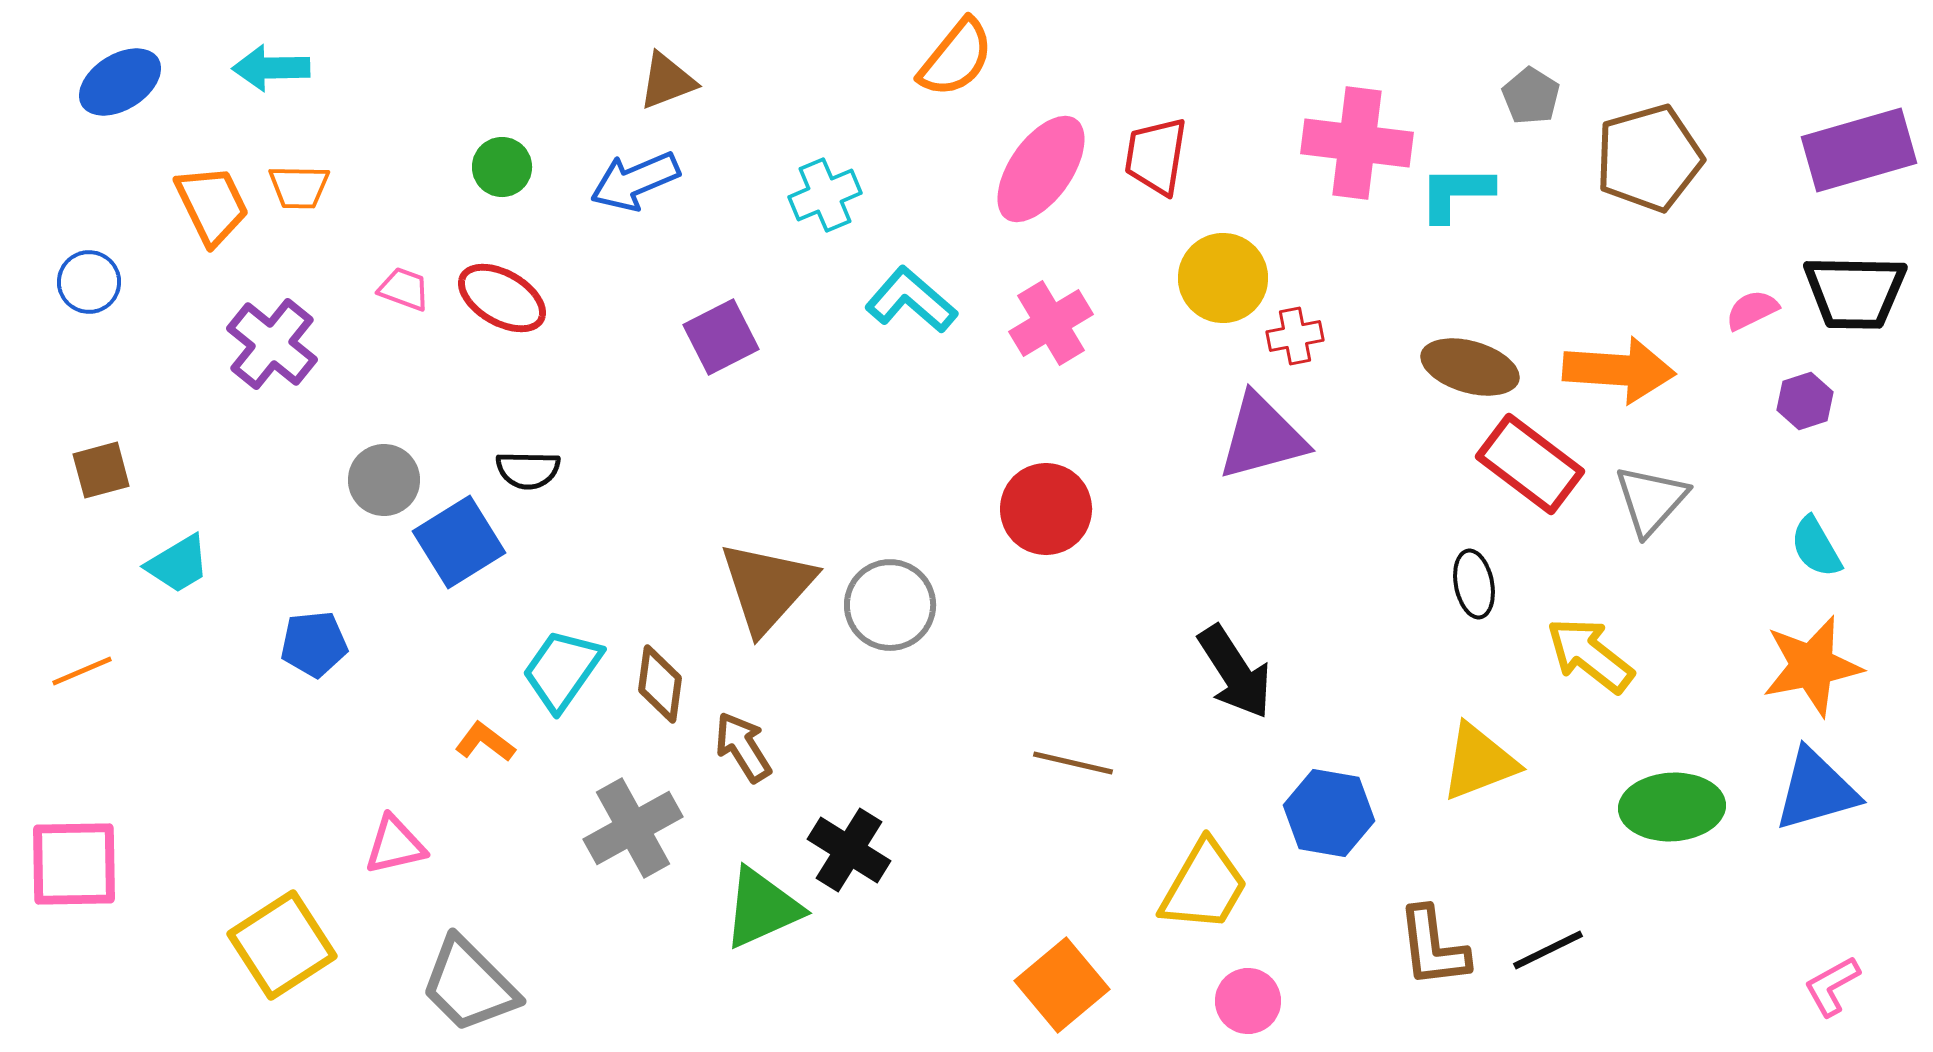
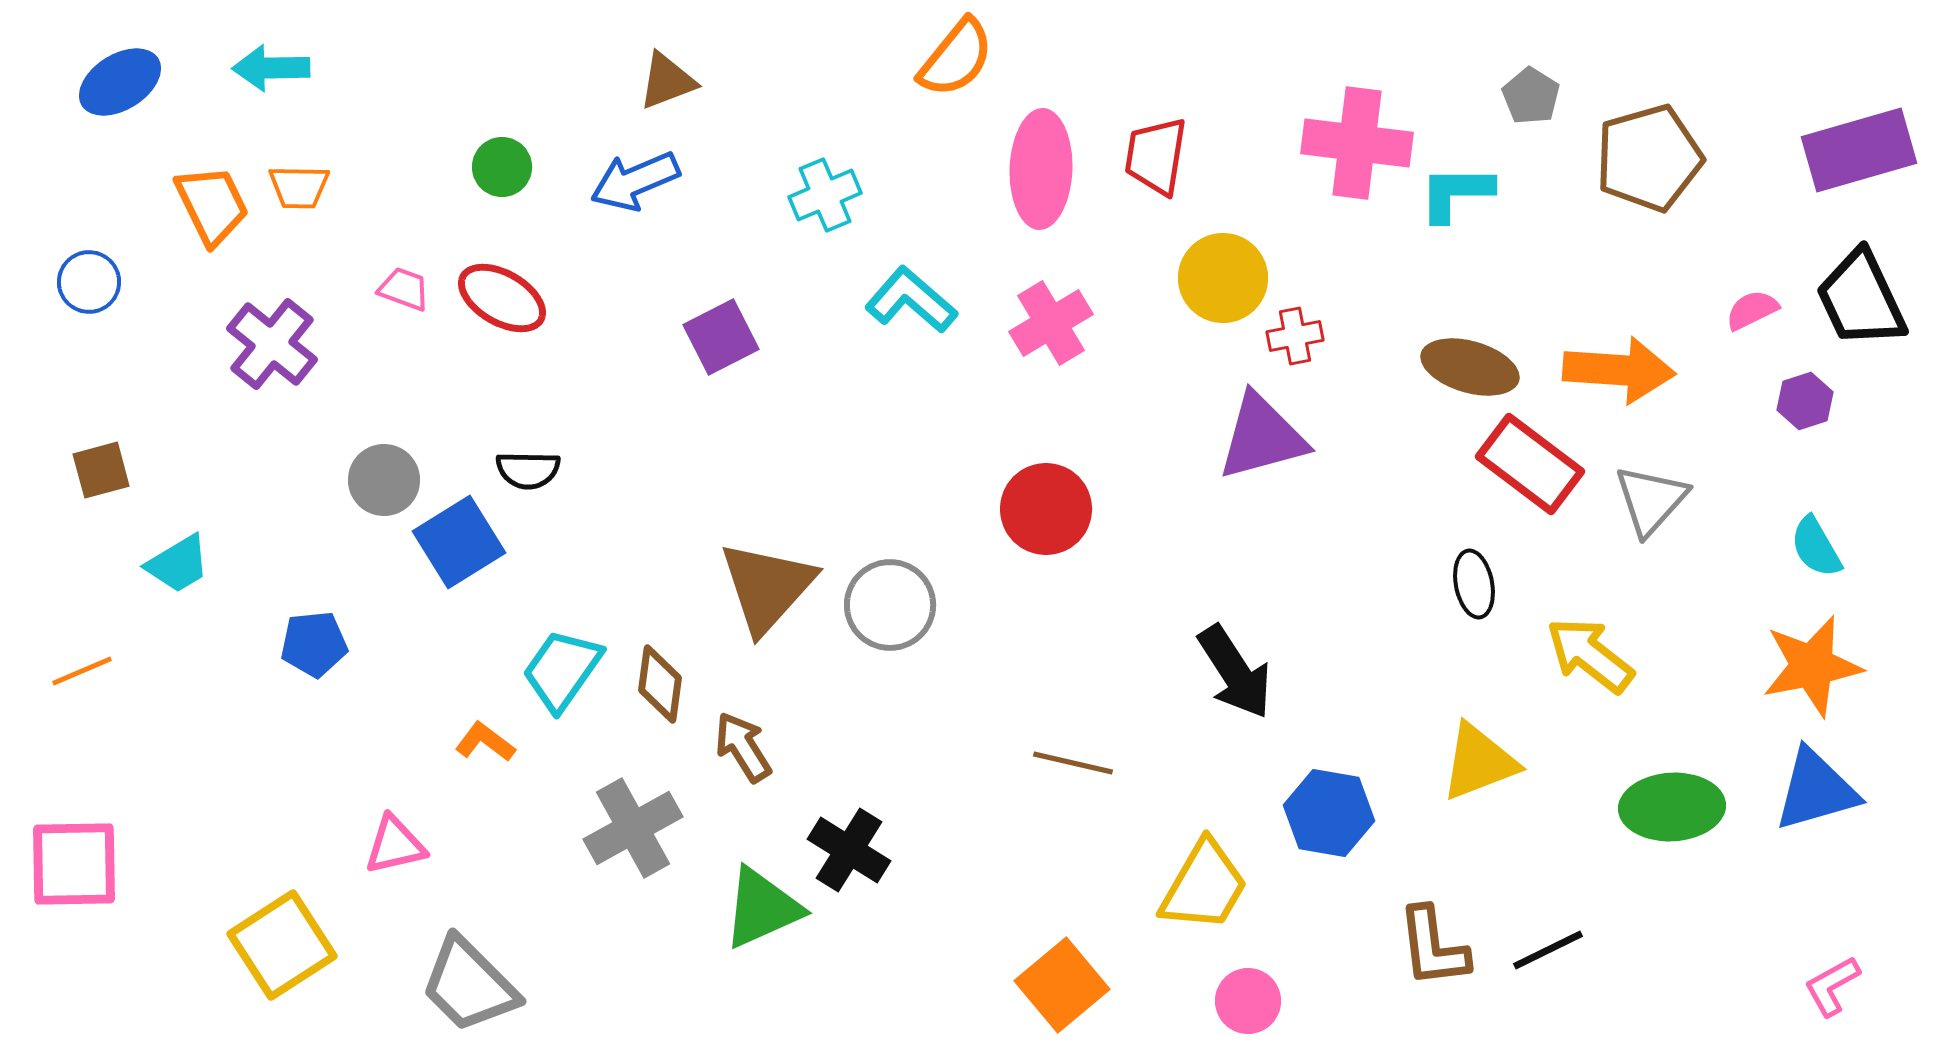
pink ellipse at (1041, 169): rotated 33 degrees counterclockwise
black trapezoid at (1855, 292): moved 6 px right, 7 px down; rotated 64 degrees clockwise
